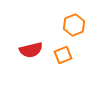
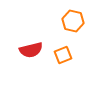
orange hexagon: moved 1 px left, 4 px up; rotated 25 degrees counterclockwise
